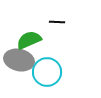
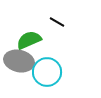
black line: rotated 28 degrees clockwise
gray ellipse: moved 1 px down
